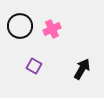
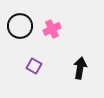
black arrow: moved 2 px left, 1 px up; rotated 20 degrees counterclockwise
